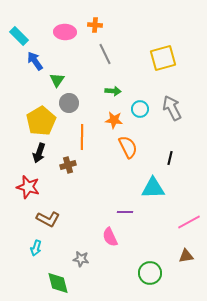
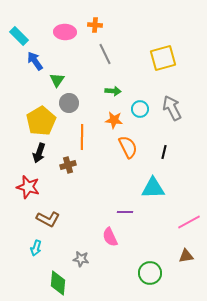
black line: moved 6 px left, 6 px up
green diamond: rotated 20 degrees clockwise
